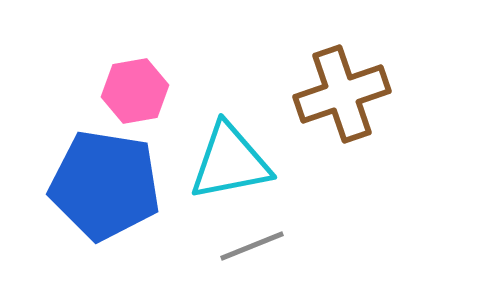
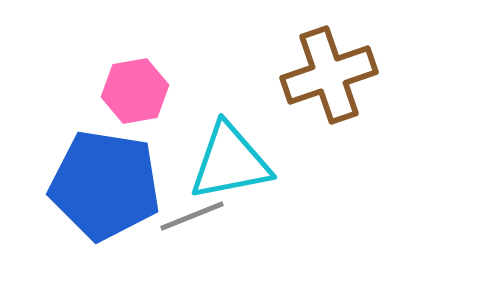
brown cross: moved 13 px left, 19 px up
gray line: moved 60 px left, 30 px up
